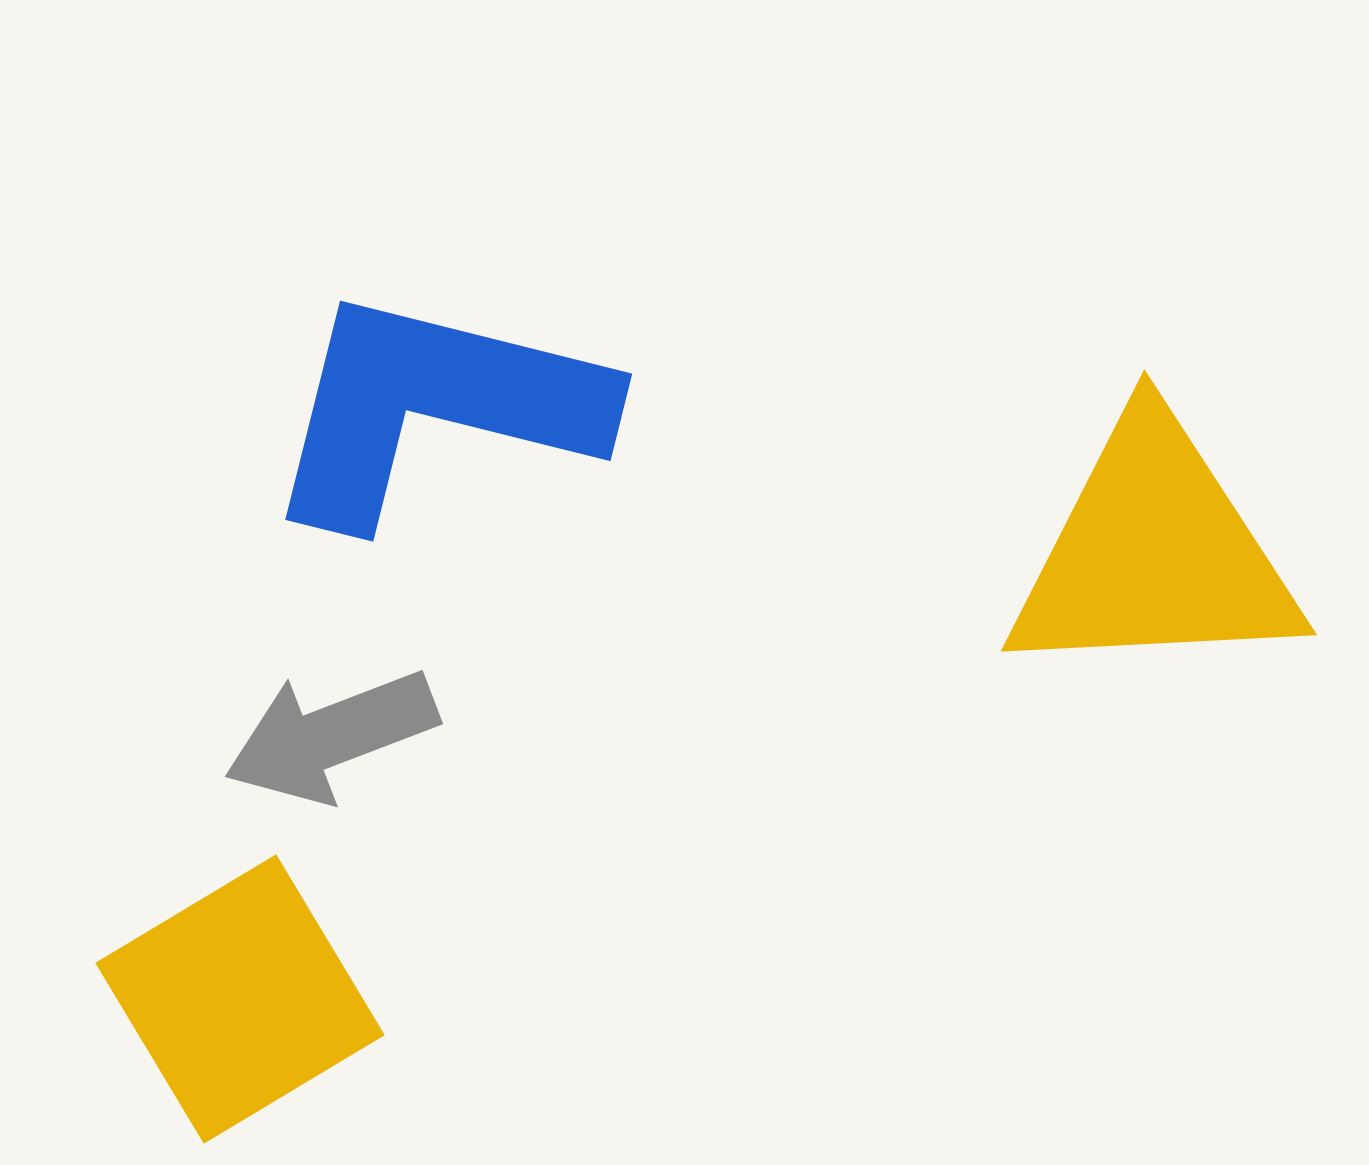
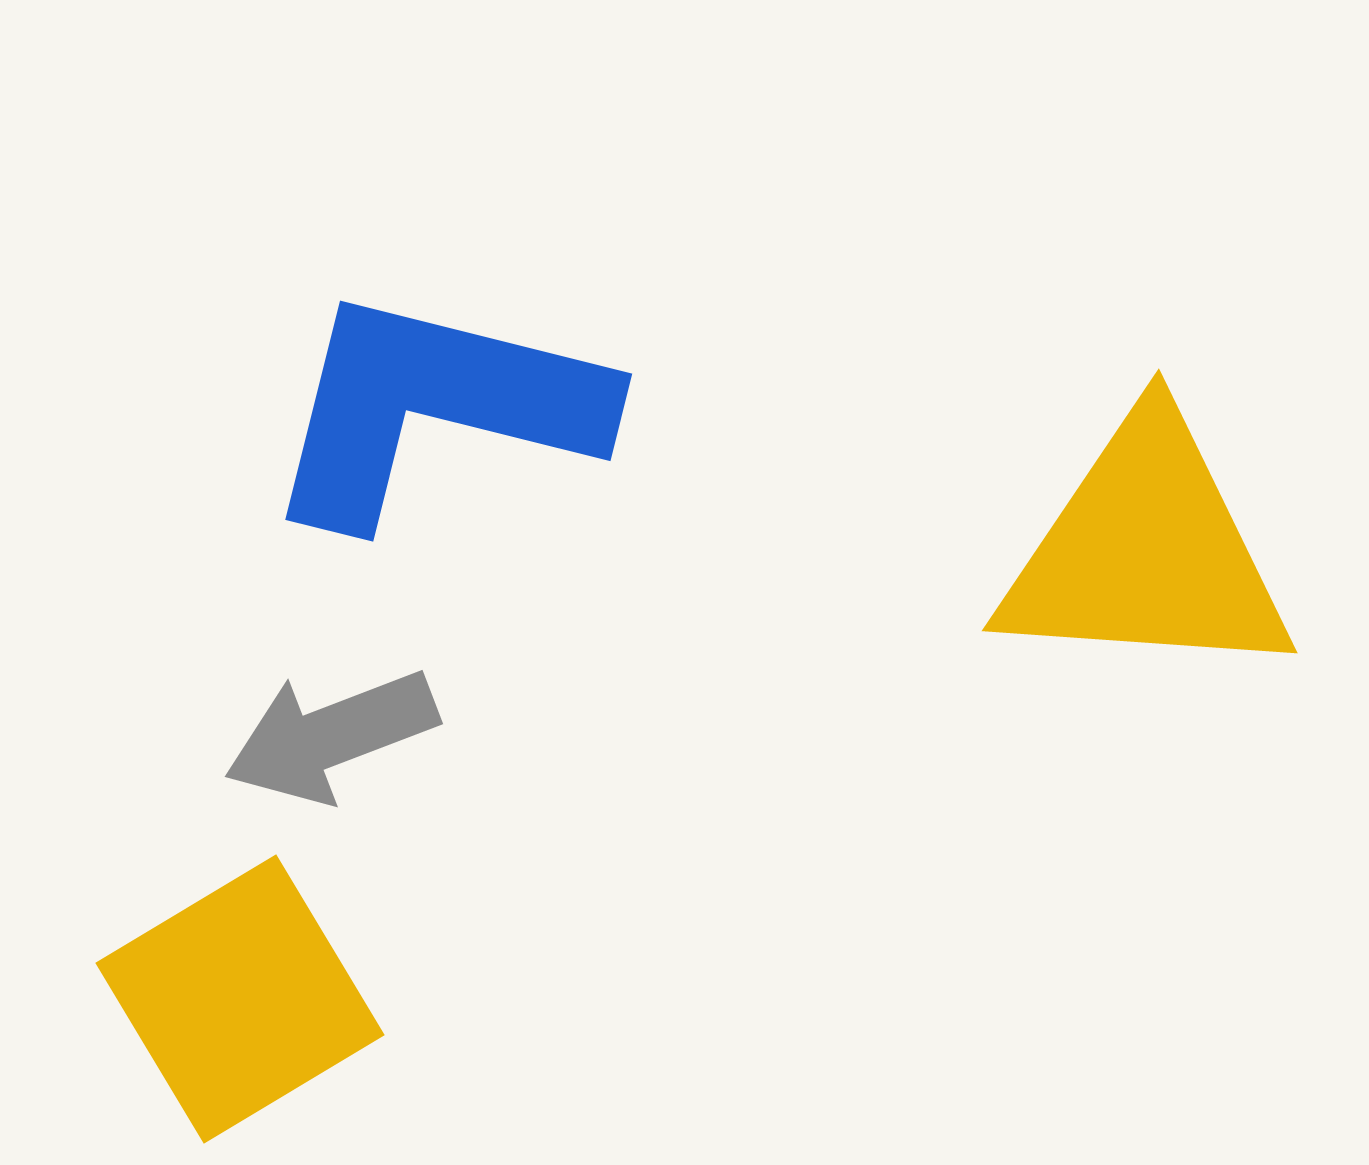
yellow triangle: moved 8 px left, 1 px up; rotated 7 degrees clockwise
